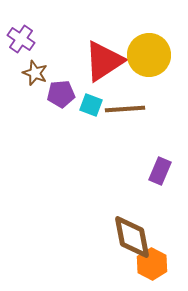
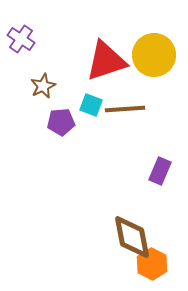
yellow circle: moved 5 px right
red triangle: moved 2 px right; rotated 15 degrees clockwise
brown star: moved 8 px right, 13 px down; rotated 25 degrees clockwise
purple pentagon: moved 28 px down
